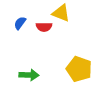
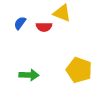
yellow triangle: moved 1 px right
yellow pentagon: moved 1 px down
